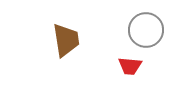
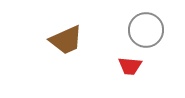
brown trapezoid: rotated 75 degrees clockwise
